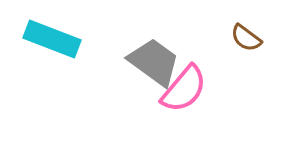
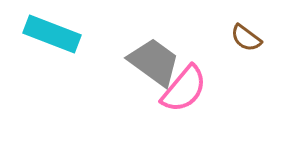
cyan rectangle: moved 5 px up
